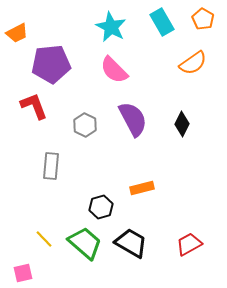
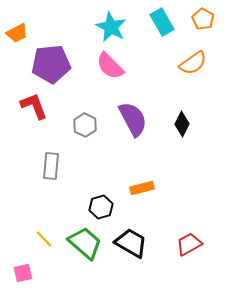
pink semicircle: moved 4 px left, 4 px up
